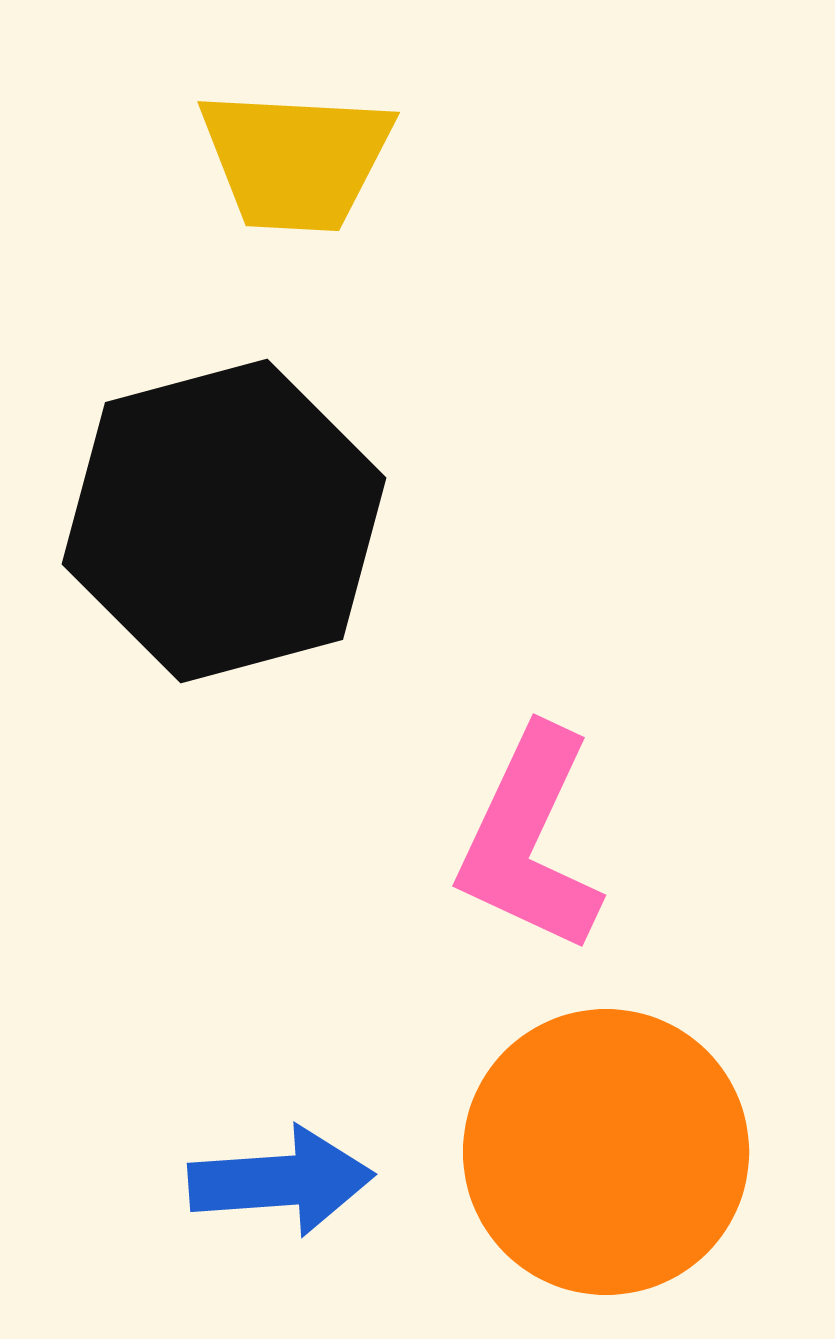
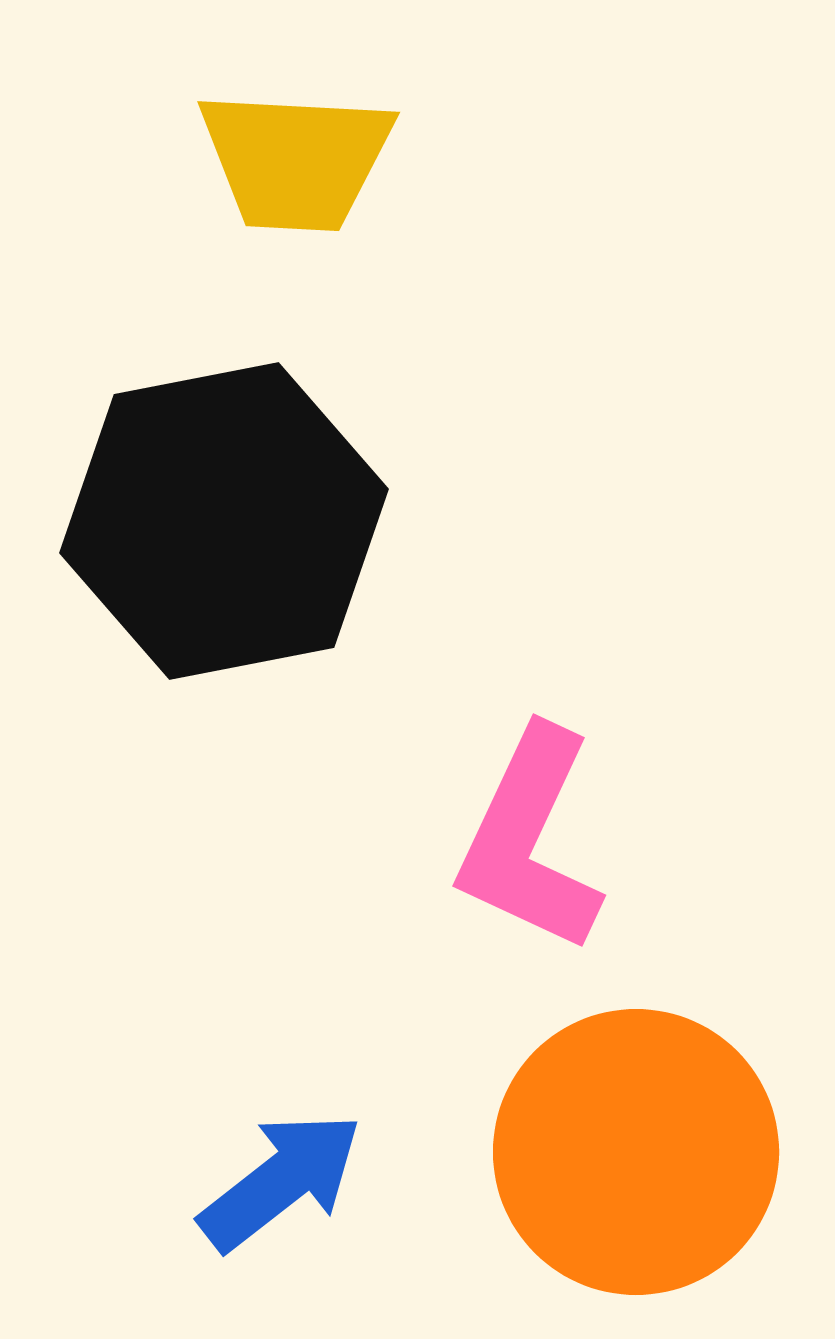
black hexagon: rotated 4 degrees clockwise
orange circle: moved 30 px right
blue arrow: rotated 34 degrees counterclockwise
